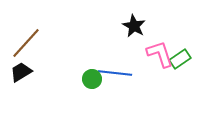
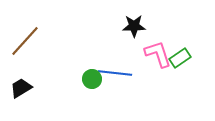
black star: rotated 30 degrees counterclockwise
brown line: moved 1 px left, 2 px up
pink L-shape: moved 2 px left
green rectangle: moved 1 px up
black trapezoid: moved 16 px down
